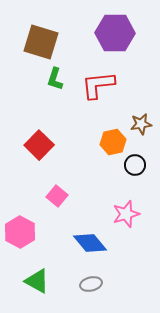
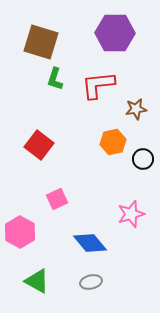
brown star: moved 5 px left, 15 px up
red square: rotated 8 degrees counterclockwise
black circle: moved 8 px right, 6 px up
pink square: moved 3 px down; rotated 25 degrees clockwise
pink star: moved 5 px right
gray ellipse: moved 2 px up
